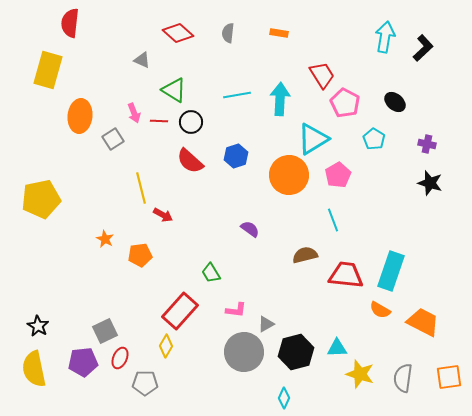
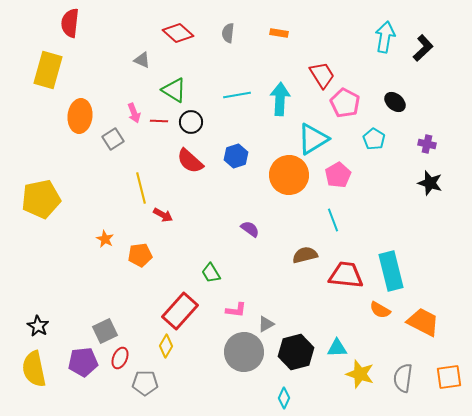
cyan rectangle at (391, 271): rotated 33 degrees counterclockwise
